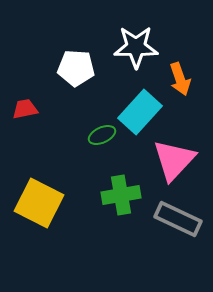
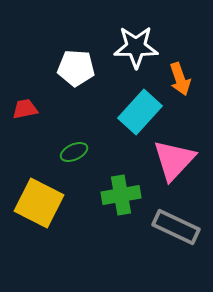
green ellipse: moved 28 px left, 17 px down
gray rectangle: moved 2 px left, 8 px down
